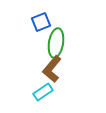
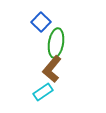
blue square: rotated 24 degrees counterclockwise
